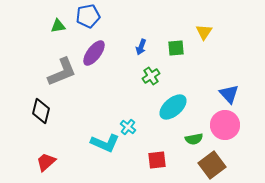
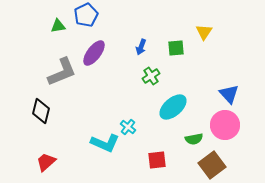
blue pentagon: moved 2 px left, 1 px up; rotated 15 degrees counterclockwise
